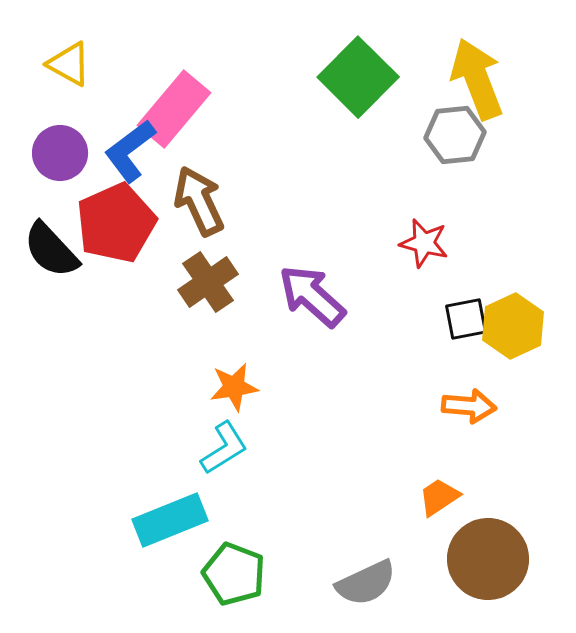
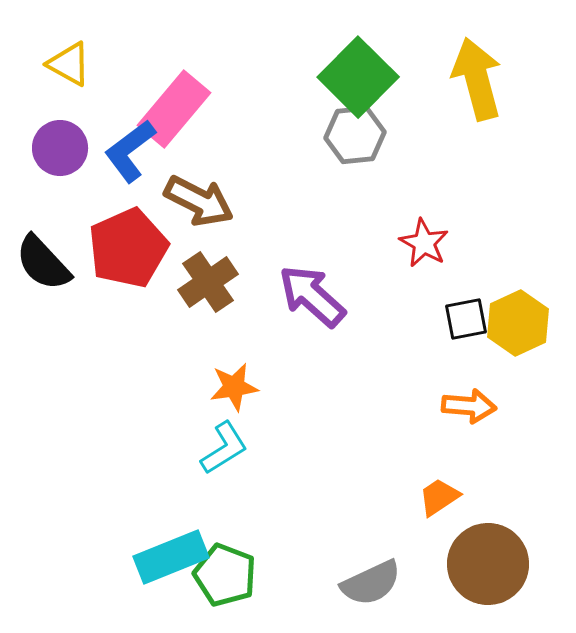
yellow arrow: rotated 6 degrees clockwise
gray hexagon: moved 100 px left
purple circle: moved 5 px up
brown arrow: rotated 142 degrees clockwise
red pentagon: moved 12 px right, 25 px down
red star: rotated 15 degrees clockwise
black semicircle: moved 8 px left, 13 px down
yellow hexagon: moved 5 px right, 3 px up
cyan rectangle: moved 1 px right, 37 px down
brown circle: moved 5 px down
green pentagon: moved 9 px left, 1 px down
gray semicircle: moved 5 px right
